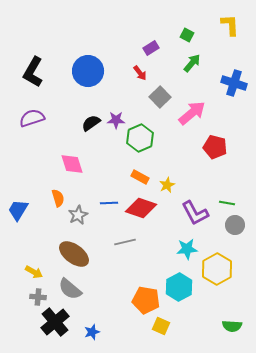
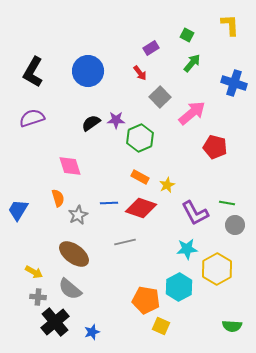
pink diamond: moved 2 px left, 2 px down
